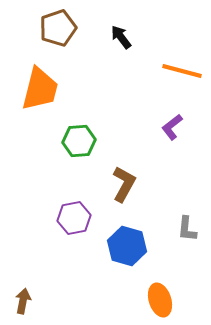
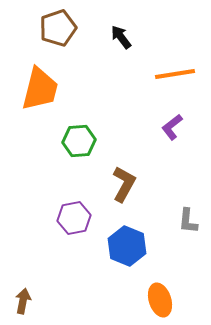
orange line: moved 7 px left, 3 px down; rotated 24 degrees counterclockwise
gray L-shape: moved 1 px right, 8 px up
blue hexagon: rotated 6 degrees clockwise
